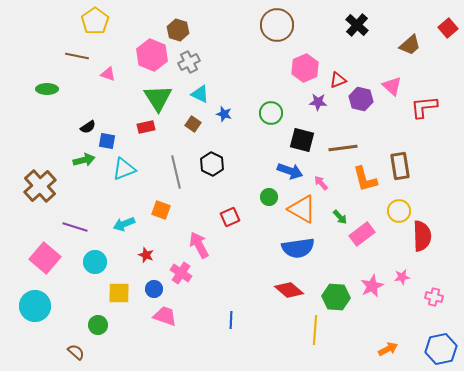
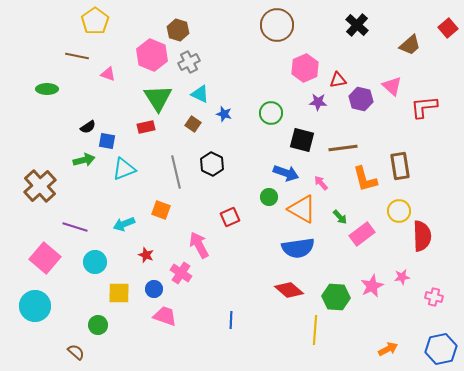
red triangle at (338, 80): rotated 12 degrees clockwise
blue arrow at (290, 171): moved 4 px left, 2 px down
